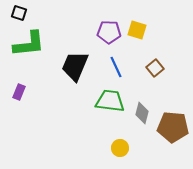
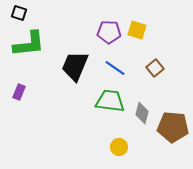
blue line: moved 1 px left, 1 px down; rotated 30 degrees counterclockwise
yellow circle: moved 1 px left, 1 px up
